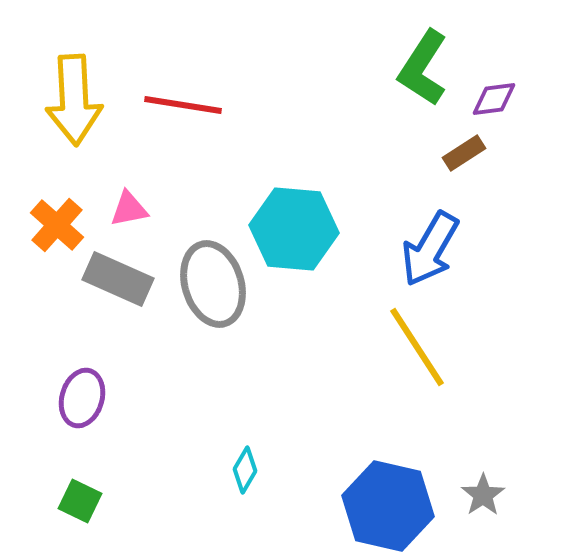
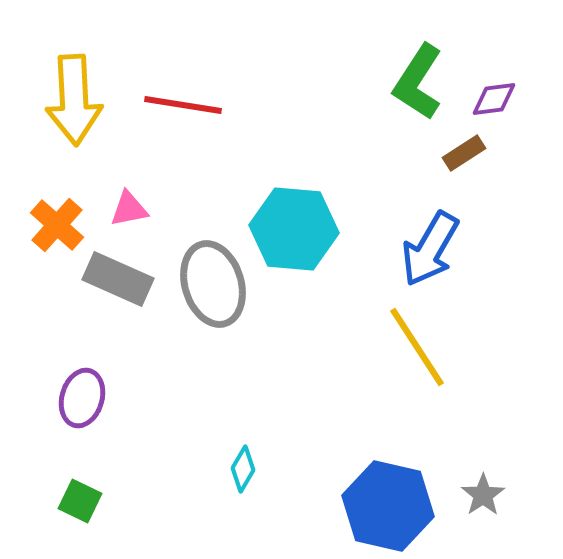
green L-shape: moved 5 px left, 14 px down
cyan diamond: moved 2 px left, 1 px up
